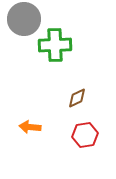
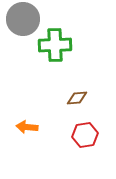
gray circle: moved 1 px left
brown diamond: rotated 20 degrees clockwise
orange arrow: moved 3 px left
